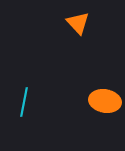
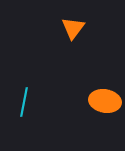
orange triangle: moved 5 px left, 5 px down; rotated 20 degrees clockwise
